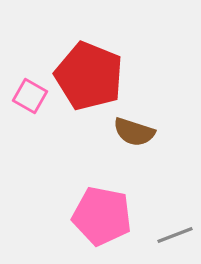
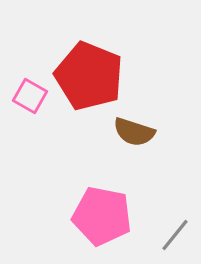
gray line: rotated 30 degrees counterclockwise
